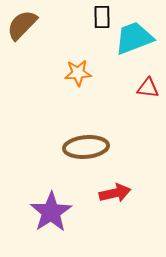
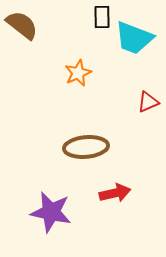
brown semicircle: rotated 84 degrees clockwise
cyan trapezoid: rotated 138 degrees counterclockwise
orange star: rotated 20 degrees counterclockwise
red triangle: moved 14 px down; rotated 30 degrees counterclockwise
purple star: rotated 27 degrees counterclockwise
